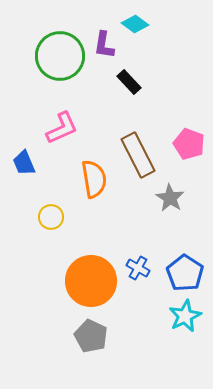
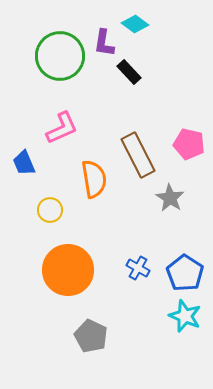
purple L-shape: moved 2 px up
black rectangle: moved 10 px up
pink pentagon: rotated 8 degrees counterclockwise
yellow circle: moved 1 px left, 7 px up
orange circle: moved 23 px left, 11 px up
cyan star: rotated 24 degrees counterclockwise
